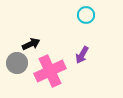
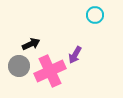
cyan circle: moved 9 px right
purple arrow: moved 7 px left
gray circle: moved 2 px right, 3 px down
